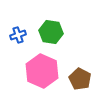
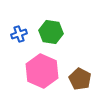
blue cross: moved 1 px right, 1 px up
